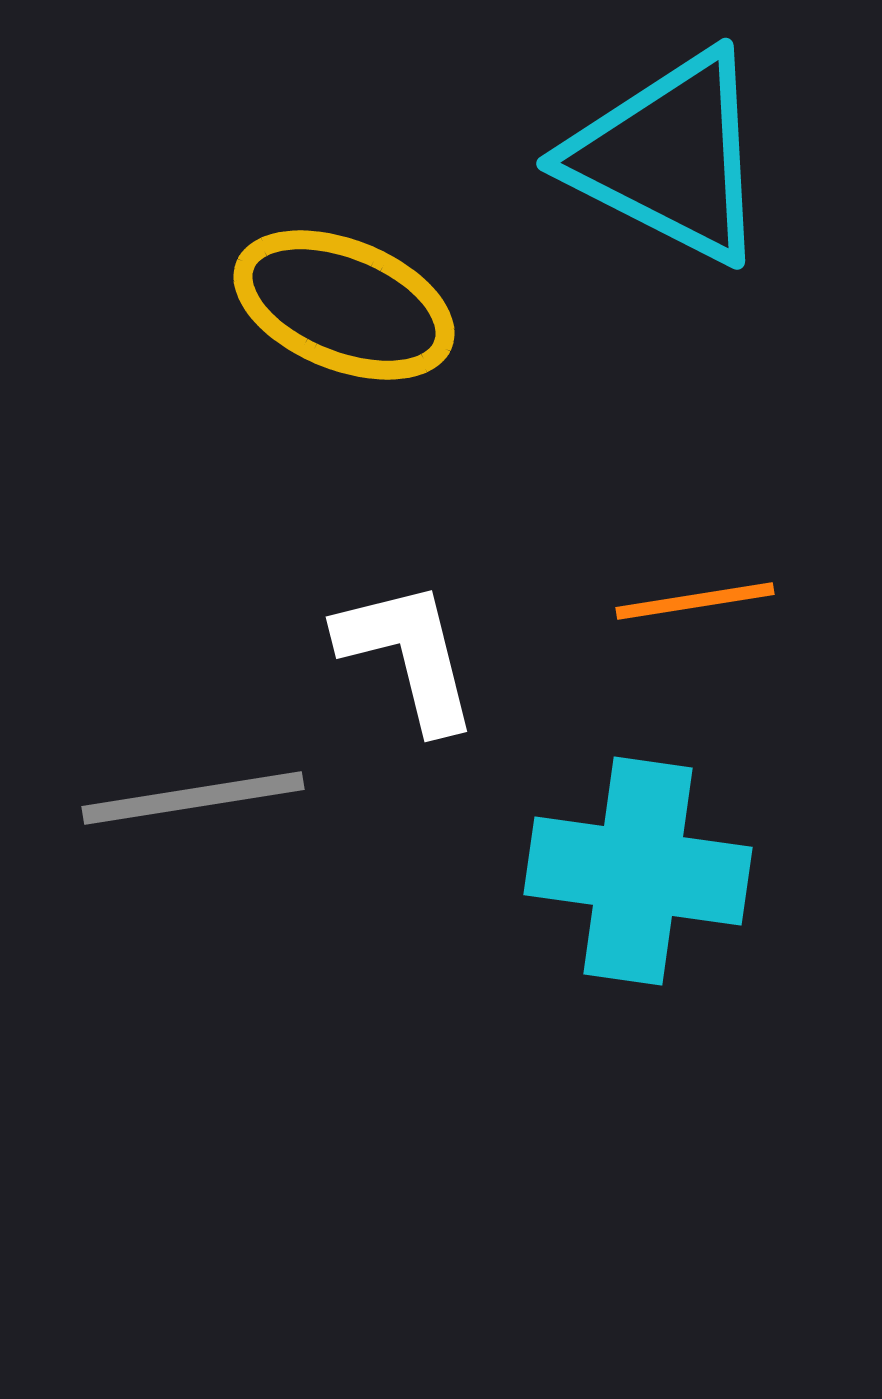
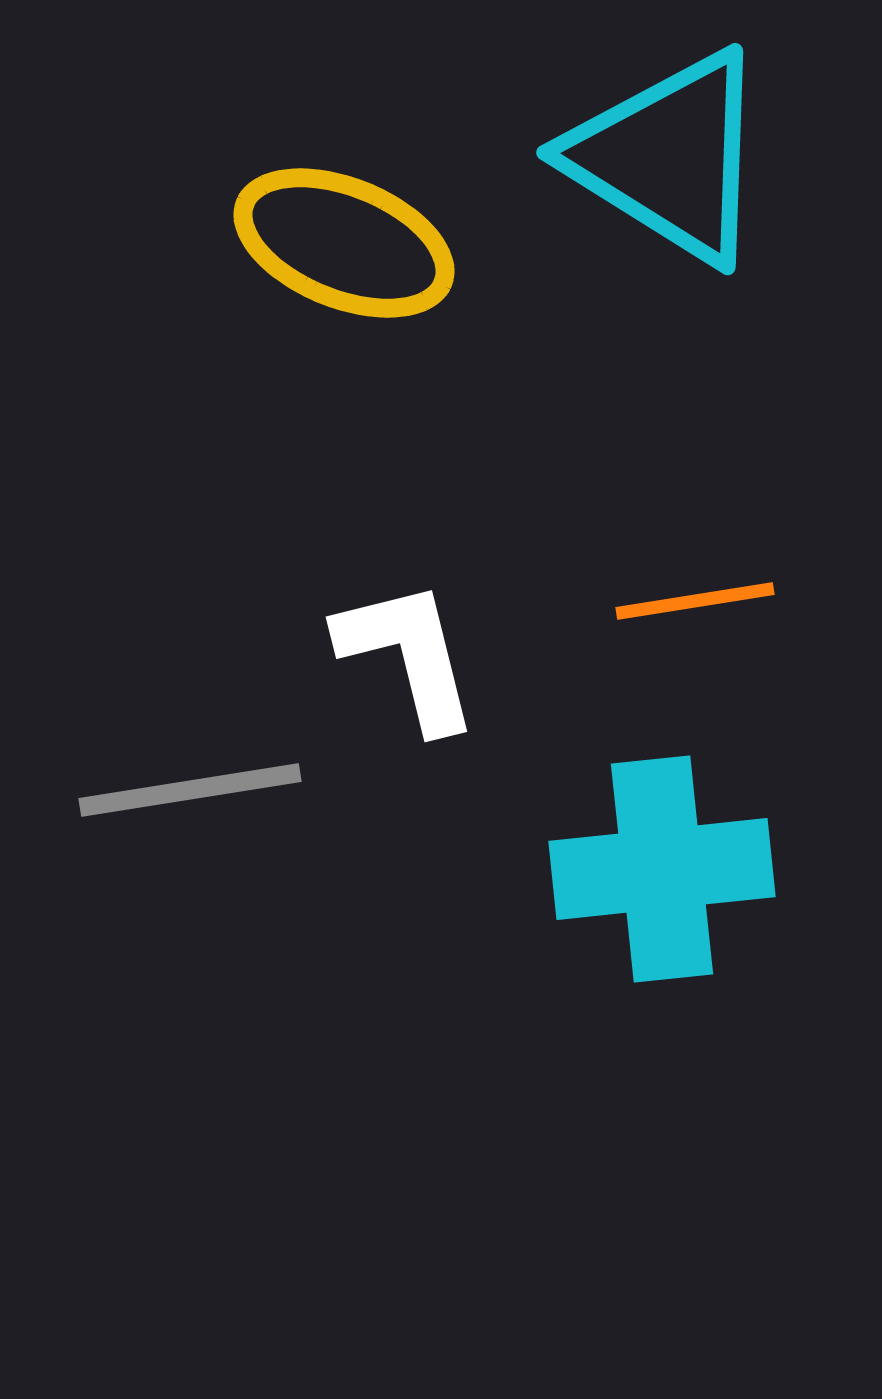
cyan triangle: rotated 5 degrees clockwise
yellow ellipse: moved 62 px up
gray line: moved 3 px left, 8 px up
cyan cross: moved 24 px right, 2 px up; rotated 14 degrees counterclockwise
